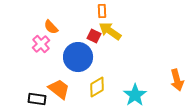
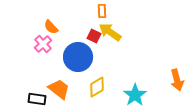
yellow arrow: moved 1 px down
pink cross: moved 2 px right
